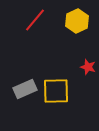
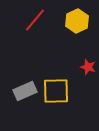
gray rectangle: moved 2 px down
